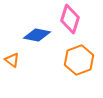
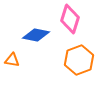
blue diamond: moved 1 px left
orange triangle: rotated 28 degrees counterclockwise
